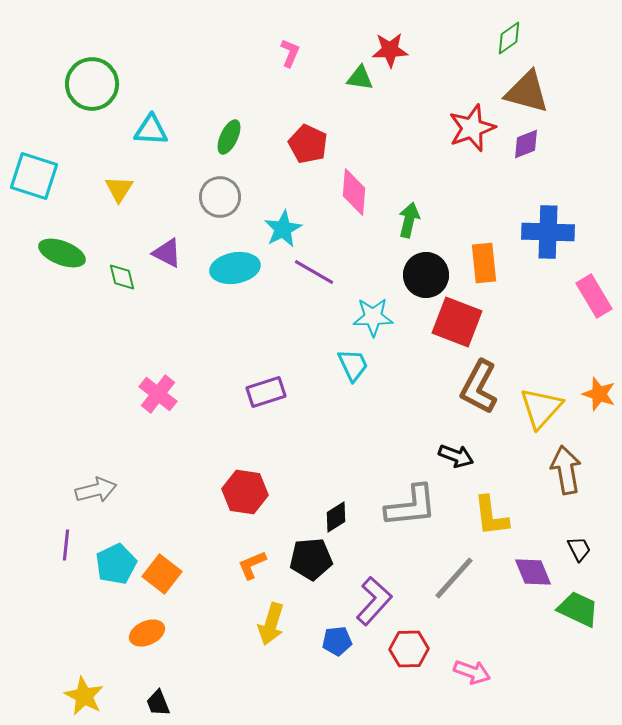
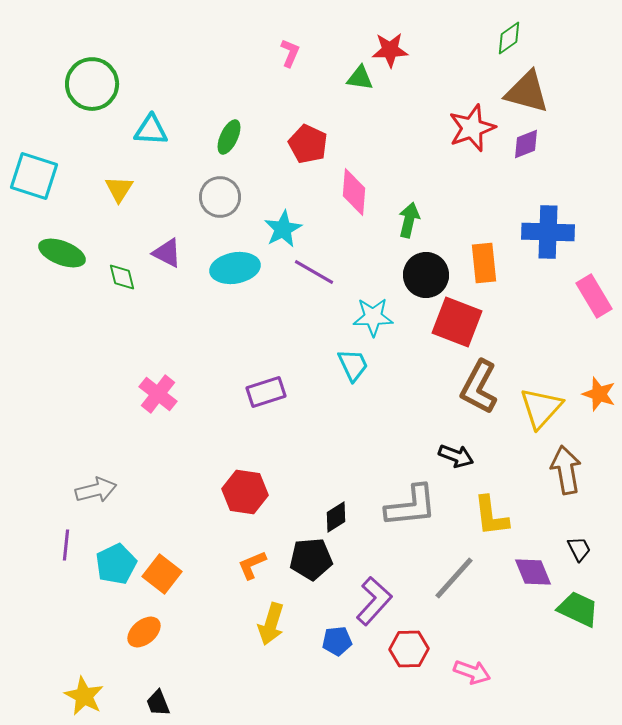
orange ellipse at (147, 633): moved 3 px left, 1 px up; rotated 16 degrees counterclockwise
